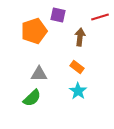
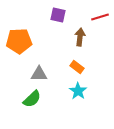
orange pentagon: moved 15 px left, 10 px down; rotated 15 degrees clockwise
green semicircle: moved 1 px down
